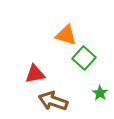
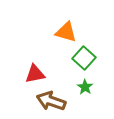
orange triangle: moved 3 px up
green star: moved 15 px left, 6 px up
brown arrow: moved 2 px left
